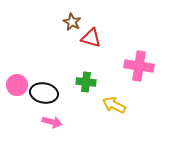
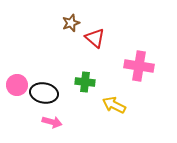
brown star: moved 1 px left, 1 px down; rotated 24 degrees clockwise
red triangle: moved 4 px right; rotated 25 degrees clockwise
green cross: moved 1 px left
